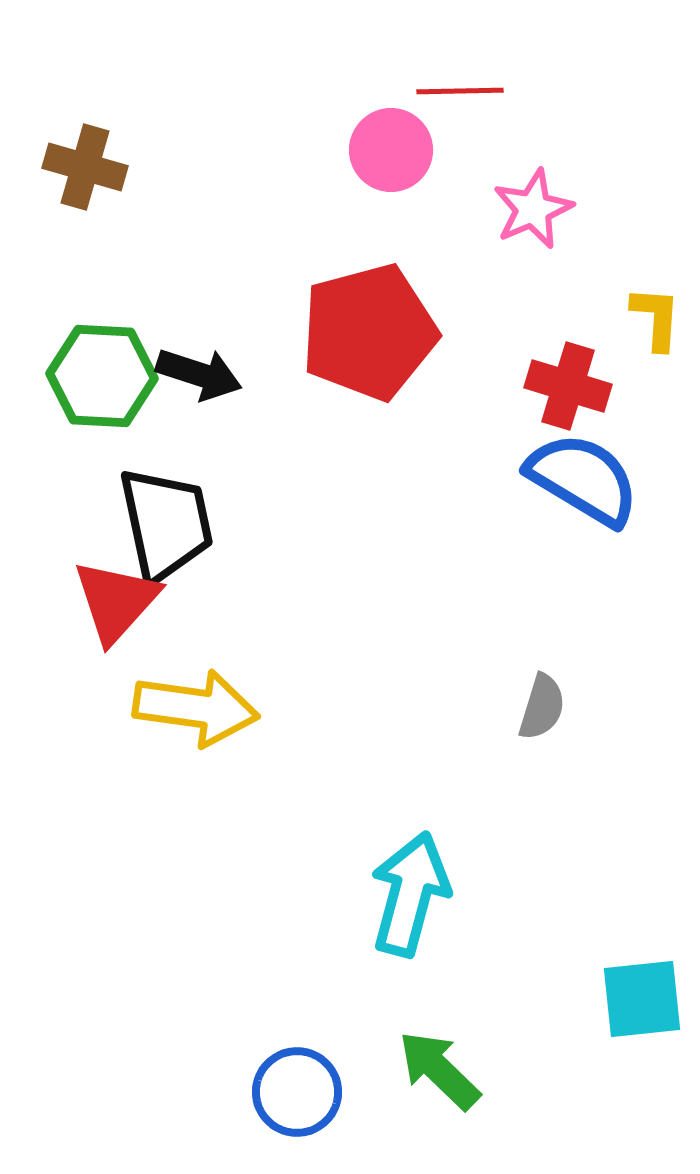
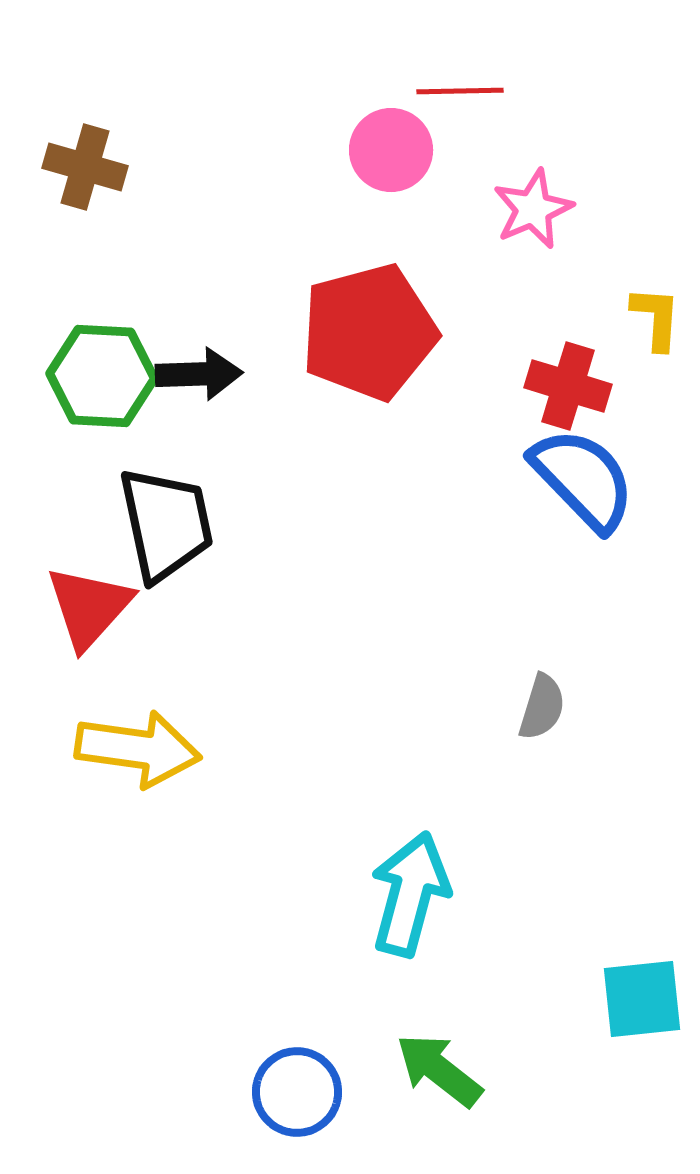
black arrow: rotated 20 degrees counterclockwise
blue semicircle: rotated 15 degrees clockwise
red triangle: moved 27 px left, 6 px down
yellow arrow: moved 58 px left, 41 px down
green arrow: rotated 6 degrees counterclockwise
